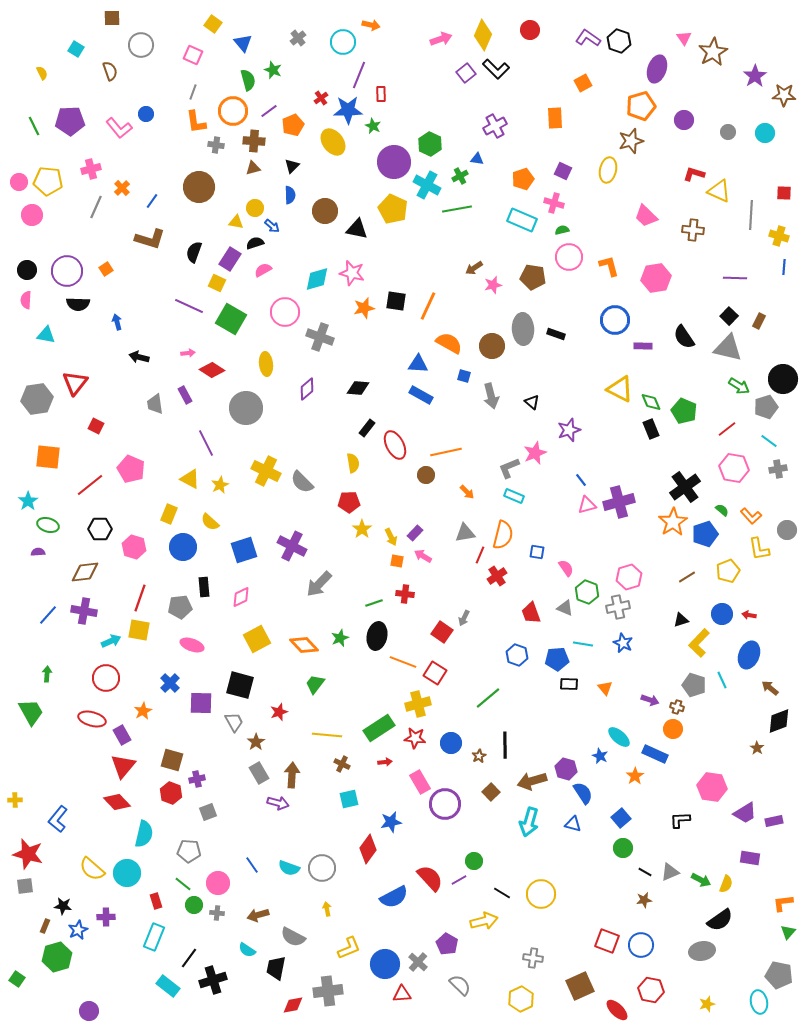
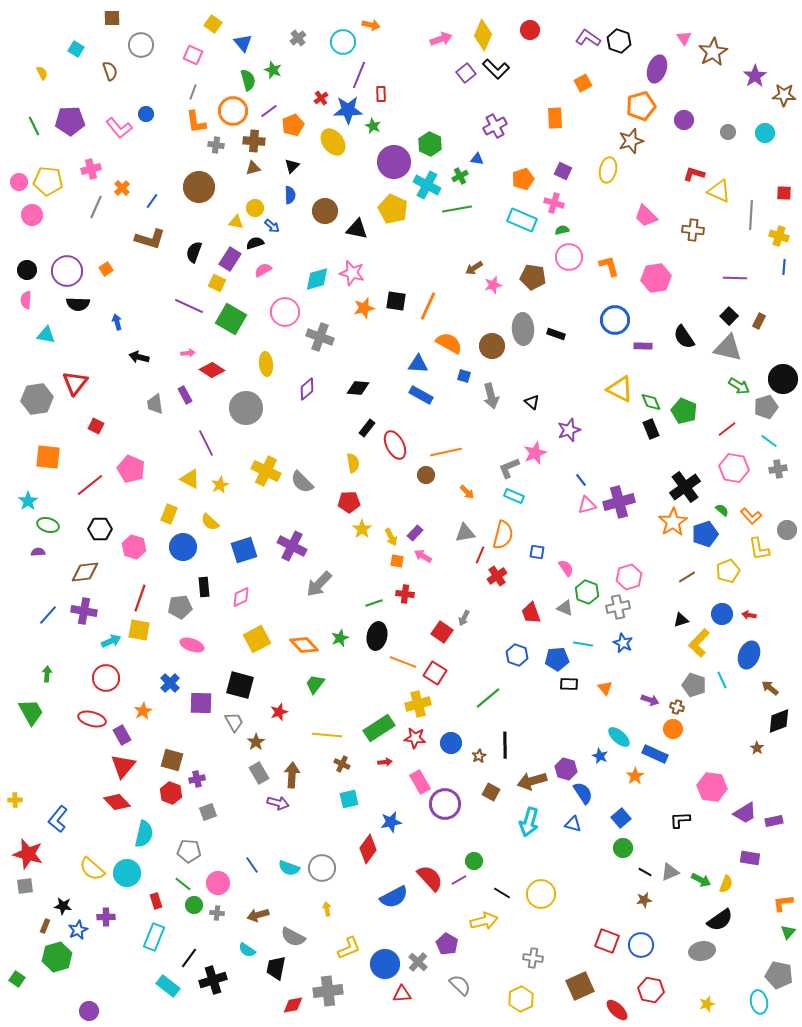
brown square at (491, 792): rotated 18 degrees counterclockwise
